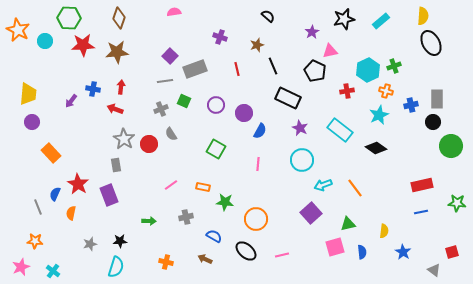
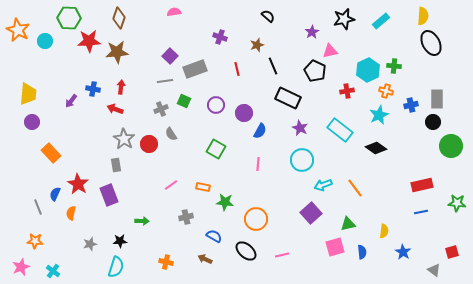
red star at (83, 45): moved 6 px right, 4 px up
green cross at (394, 66): rotated 24 degrees clockwise
green arrow at (149, 221): moved 7 px left
